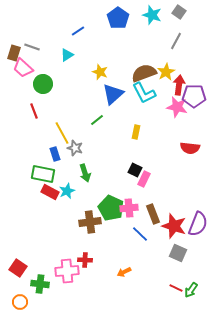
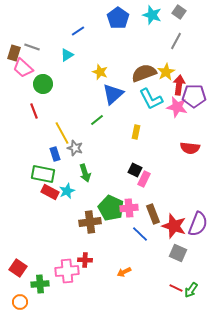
cyan L-shape at (144, 93): moved 7 px right, 6 px down
green cross at (40, 284): rotated 12 degrees counterclockwise
